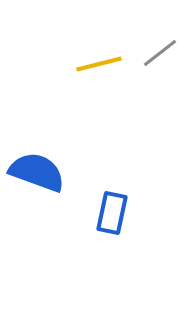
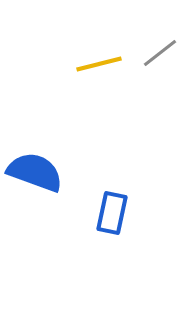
blue semicircle: moved 2 px left
